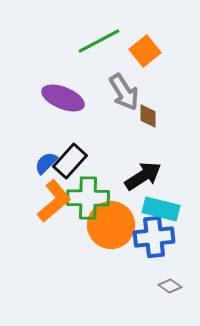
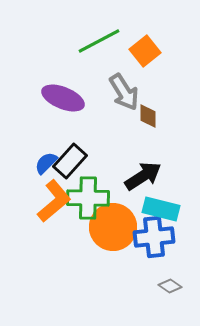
orange circle: moved 2 px right, 2 px down
